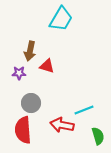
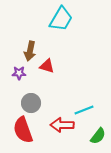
red arrow: rotated 10 degrees counterclockwise
red semicircle: rotated 16 degrees counterclockwise
green semicircle: rotated 54 degrees clockwise
